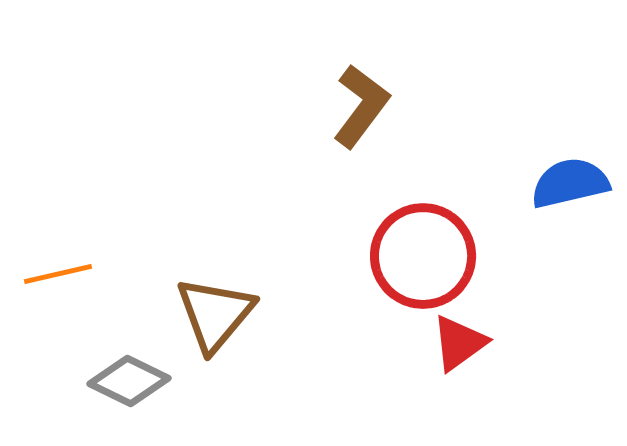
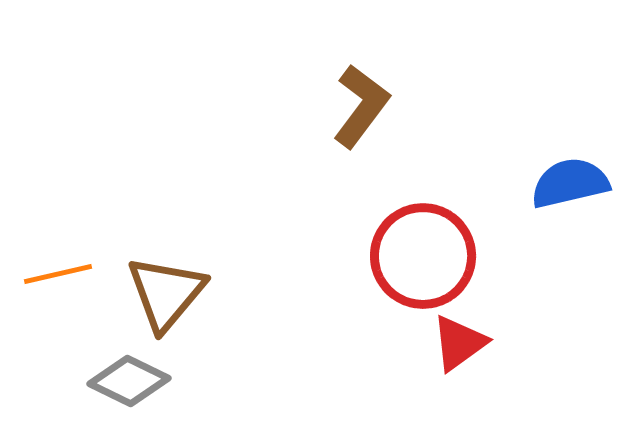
brown triangle: moved 49 px left, 21 px up
